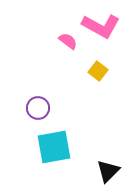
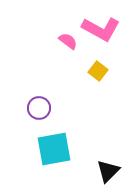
pink L-shape: moved 3 px down
purple circle: moved 1 px right
cyan square: moved 2 px down
